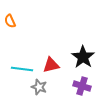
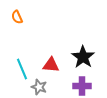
orange semicircle: moved 7 px right, 4 px up
red triangle: rotated 18 degrees clockwise
cyan line: rotated 60 degrees clockwise
purple cross: rotated 18 degrees counterclockwise
